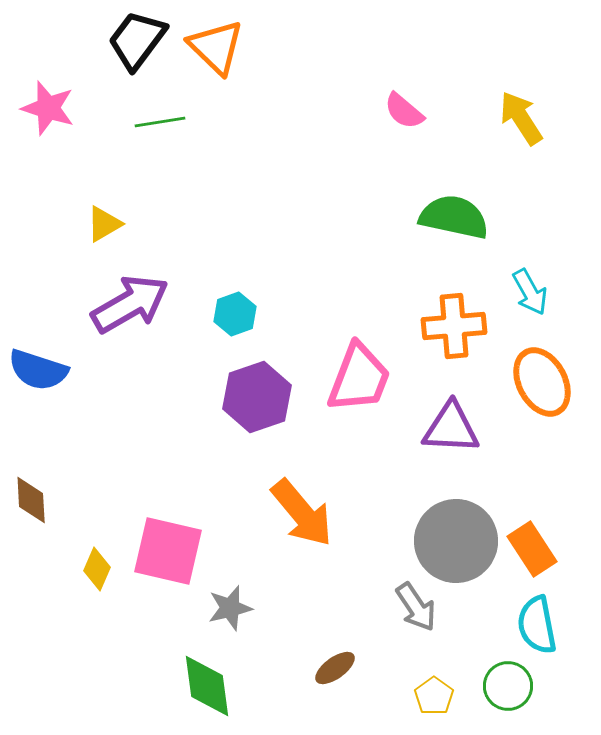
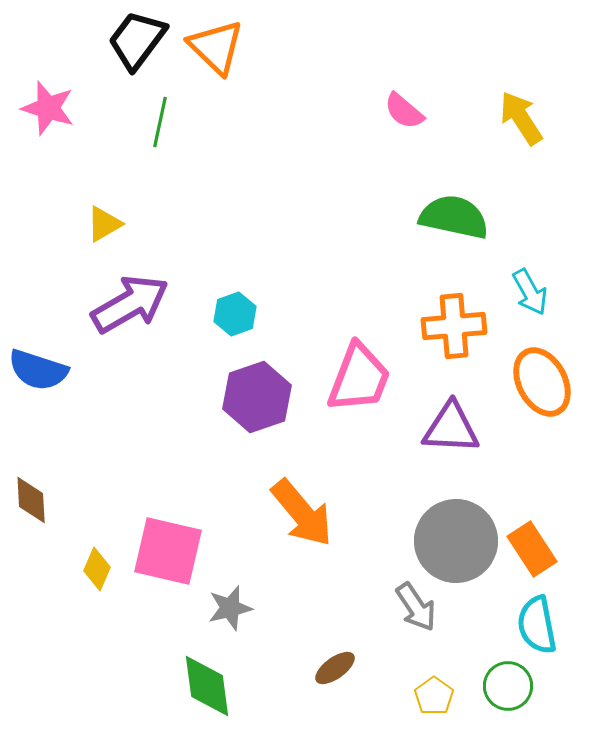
green line: rotated 69 degrees counterclockwise
